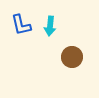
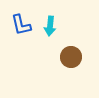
brown circle: moved 1 px left
